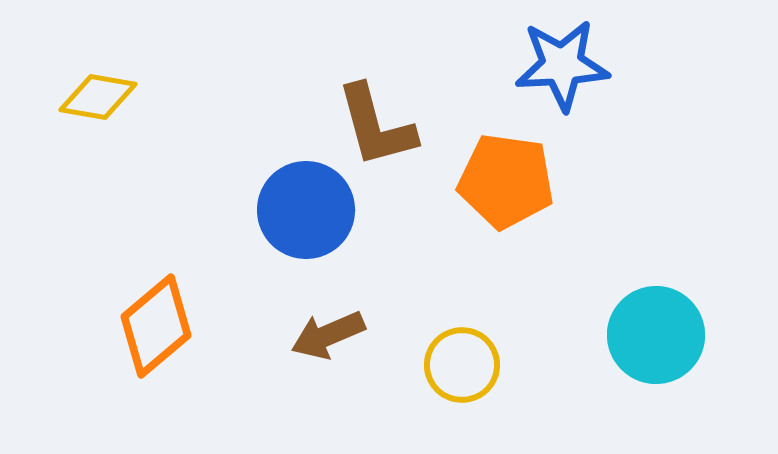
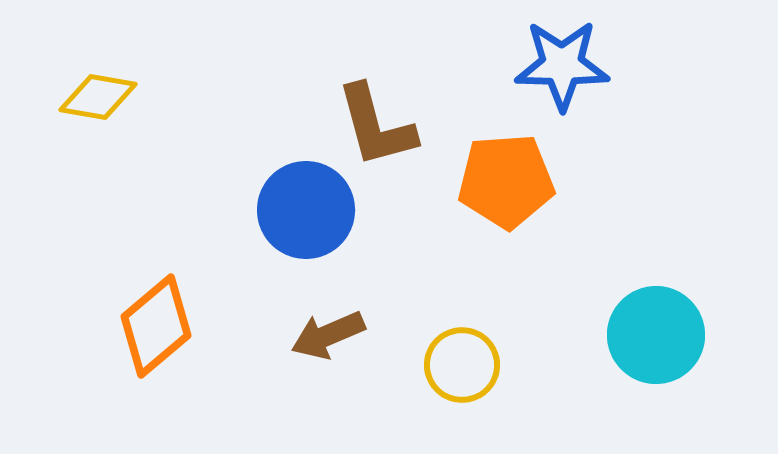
blue star: rotated 4 degrees clockwise
orange pentagon: rotated 12 degrees counterclockwise
